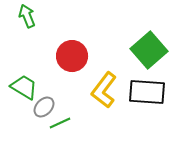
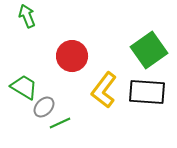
green square: rotated 6 degrees clockwise
